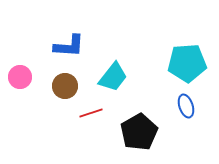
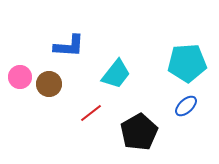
cyan trapezoid: moved 3 px right, 3 px up
brown circle: moved 16 px left, 2 px up
blue ellipse: rotated 65 degrees clockwise
red line: rotated 20 degrees counterclockwise
